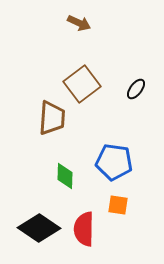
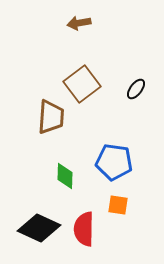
brown arrow: rotated 145 degrees clockwise
brown trapezoid: moved 1 px left, 1 px up
black diamond: rotated 9 degrees counterclockwise
